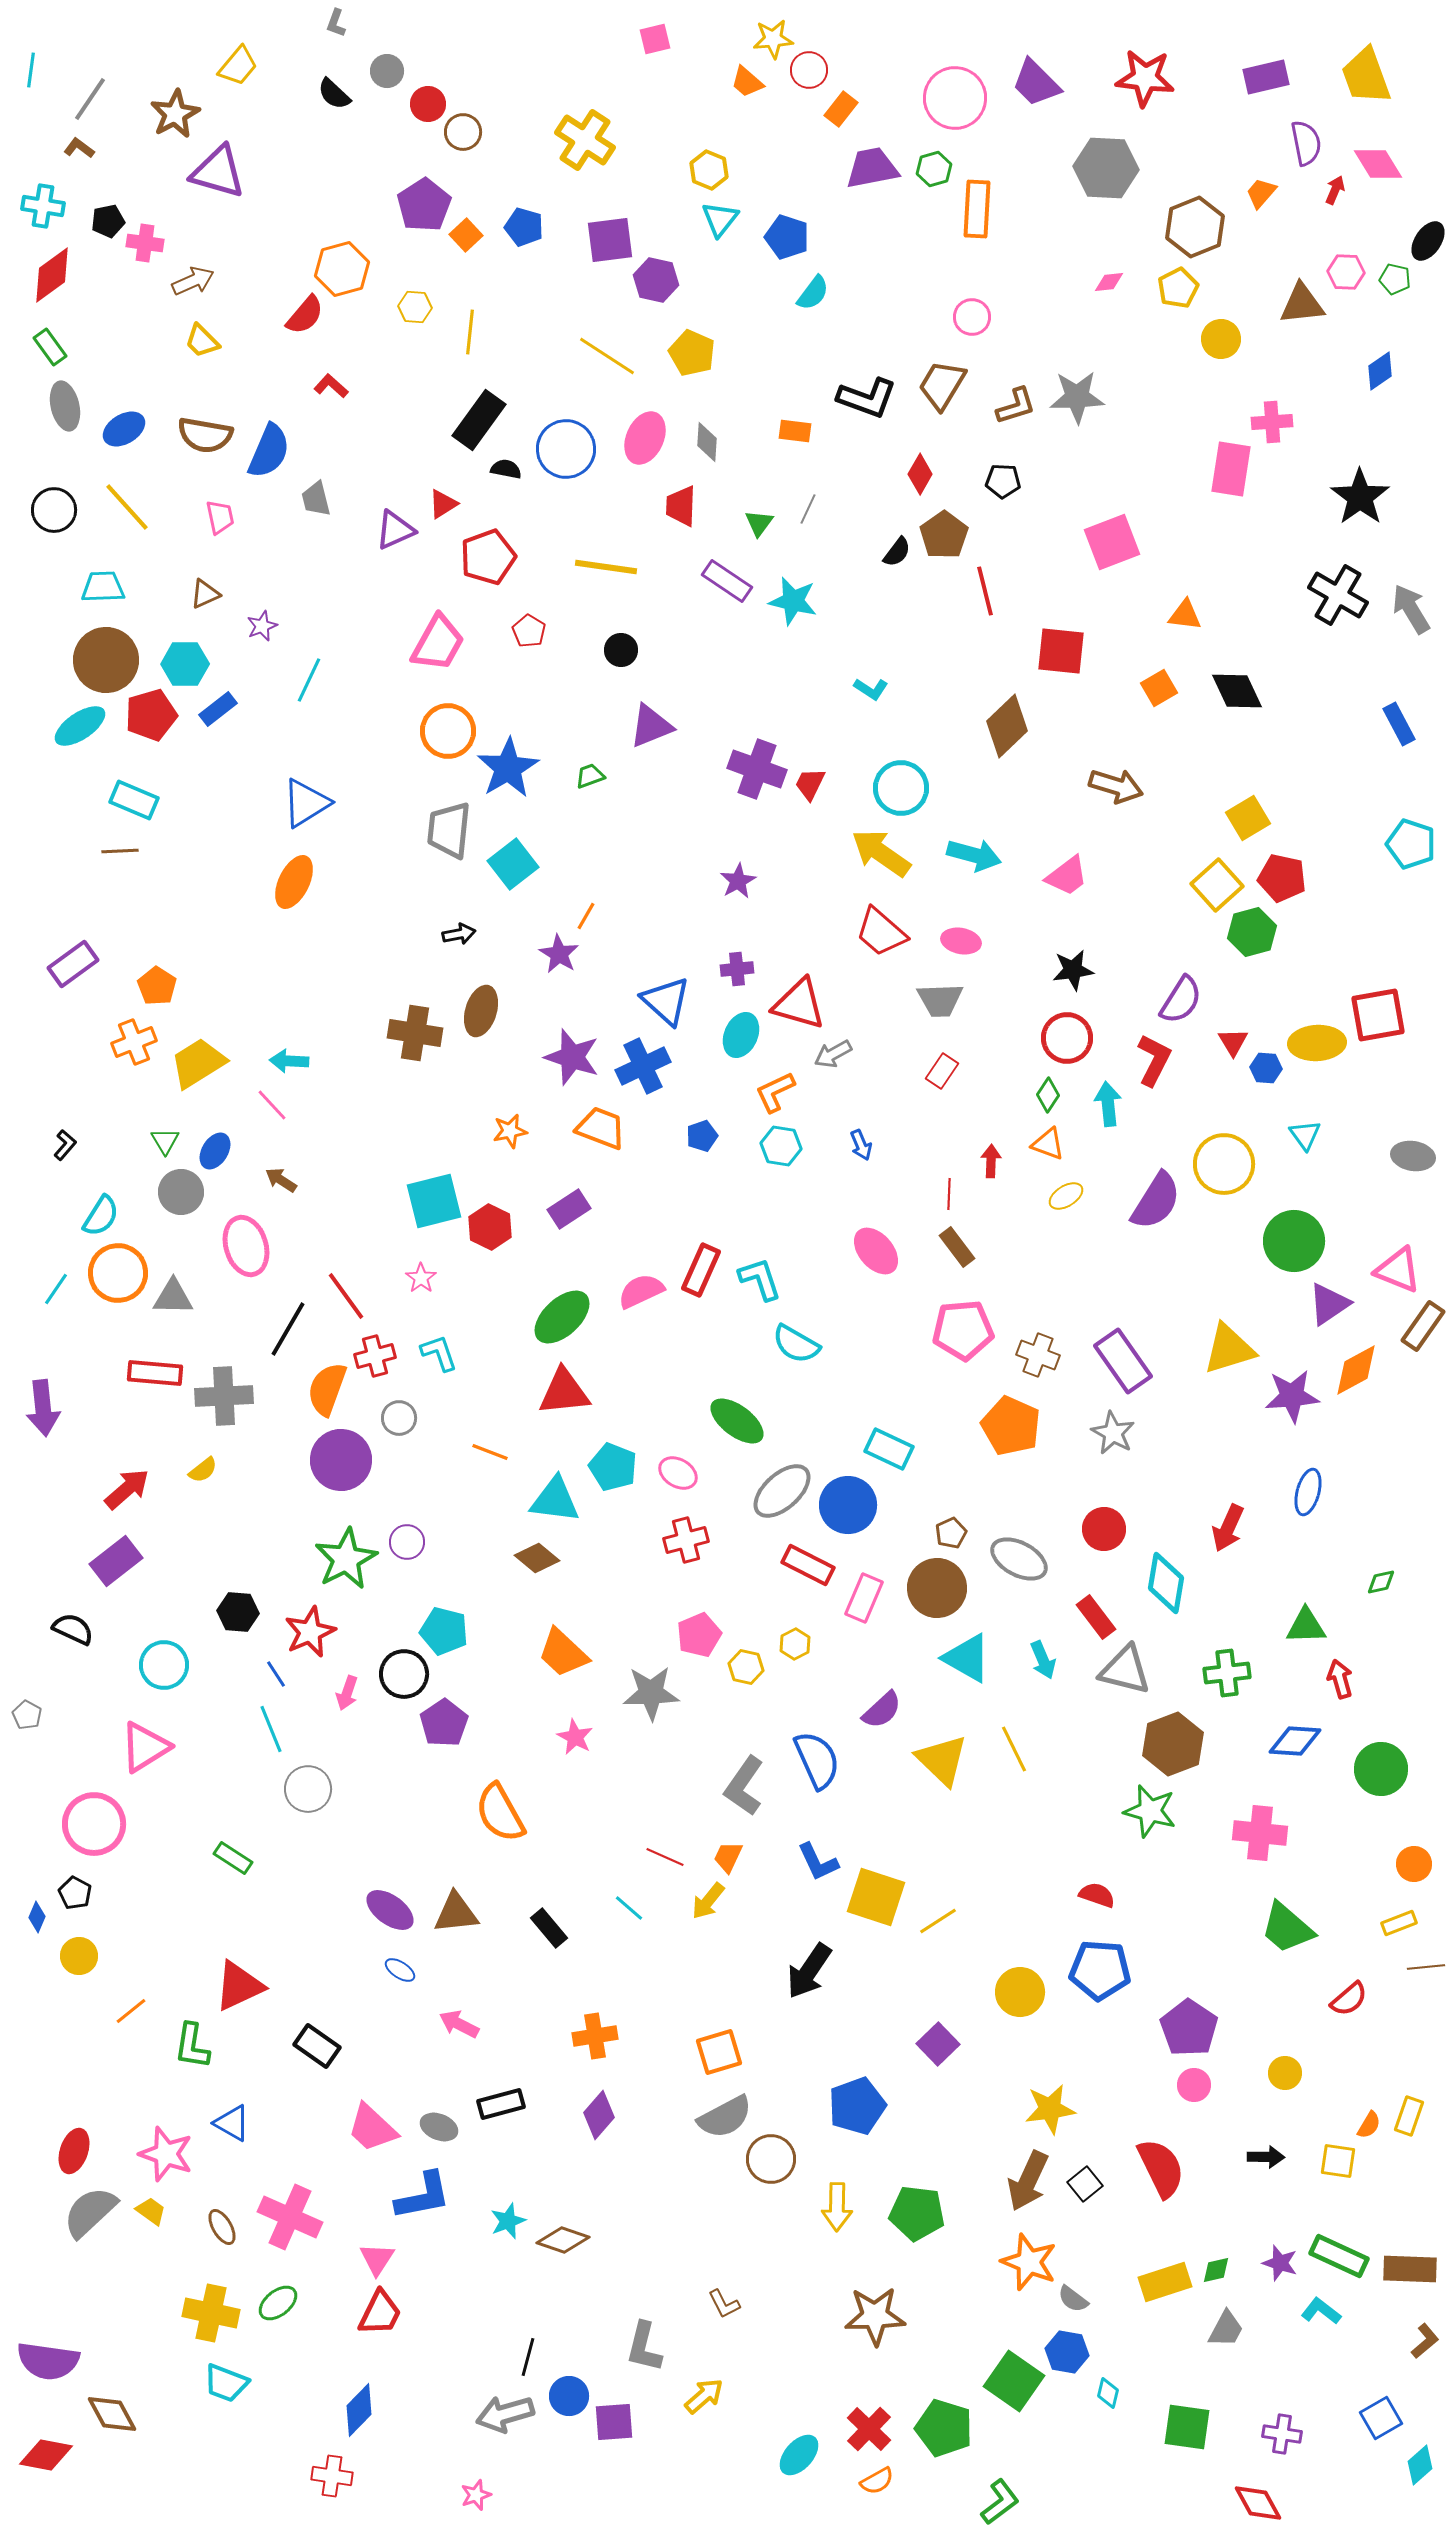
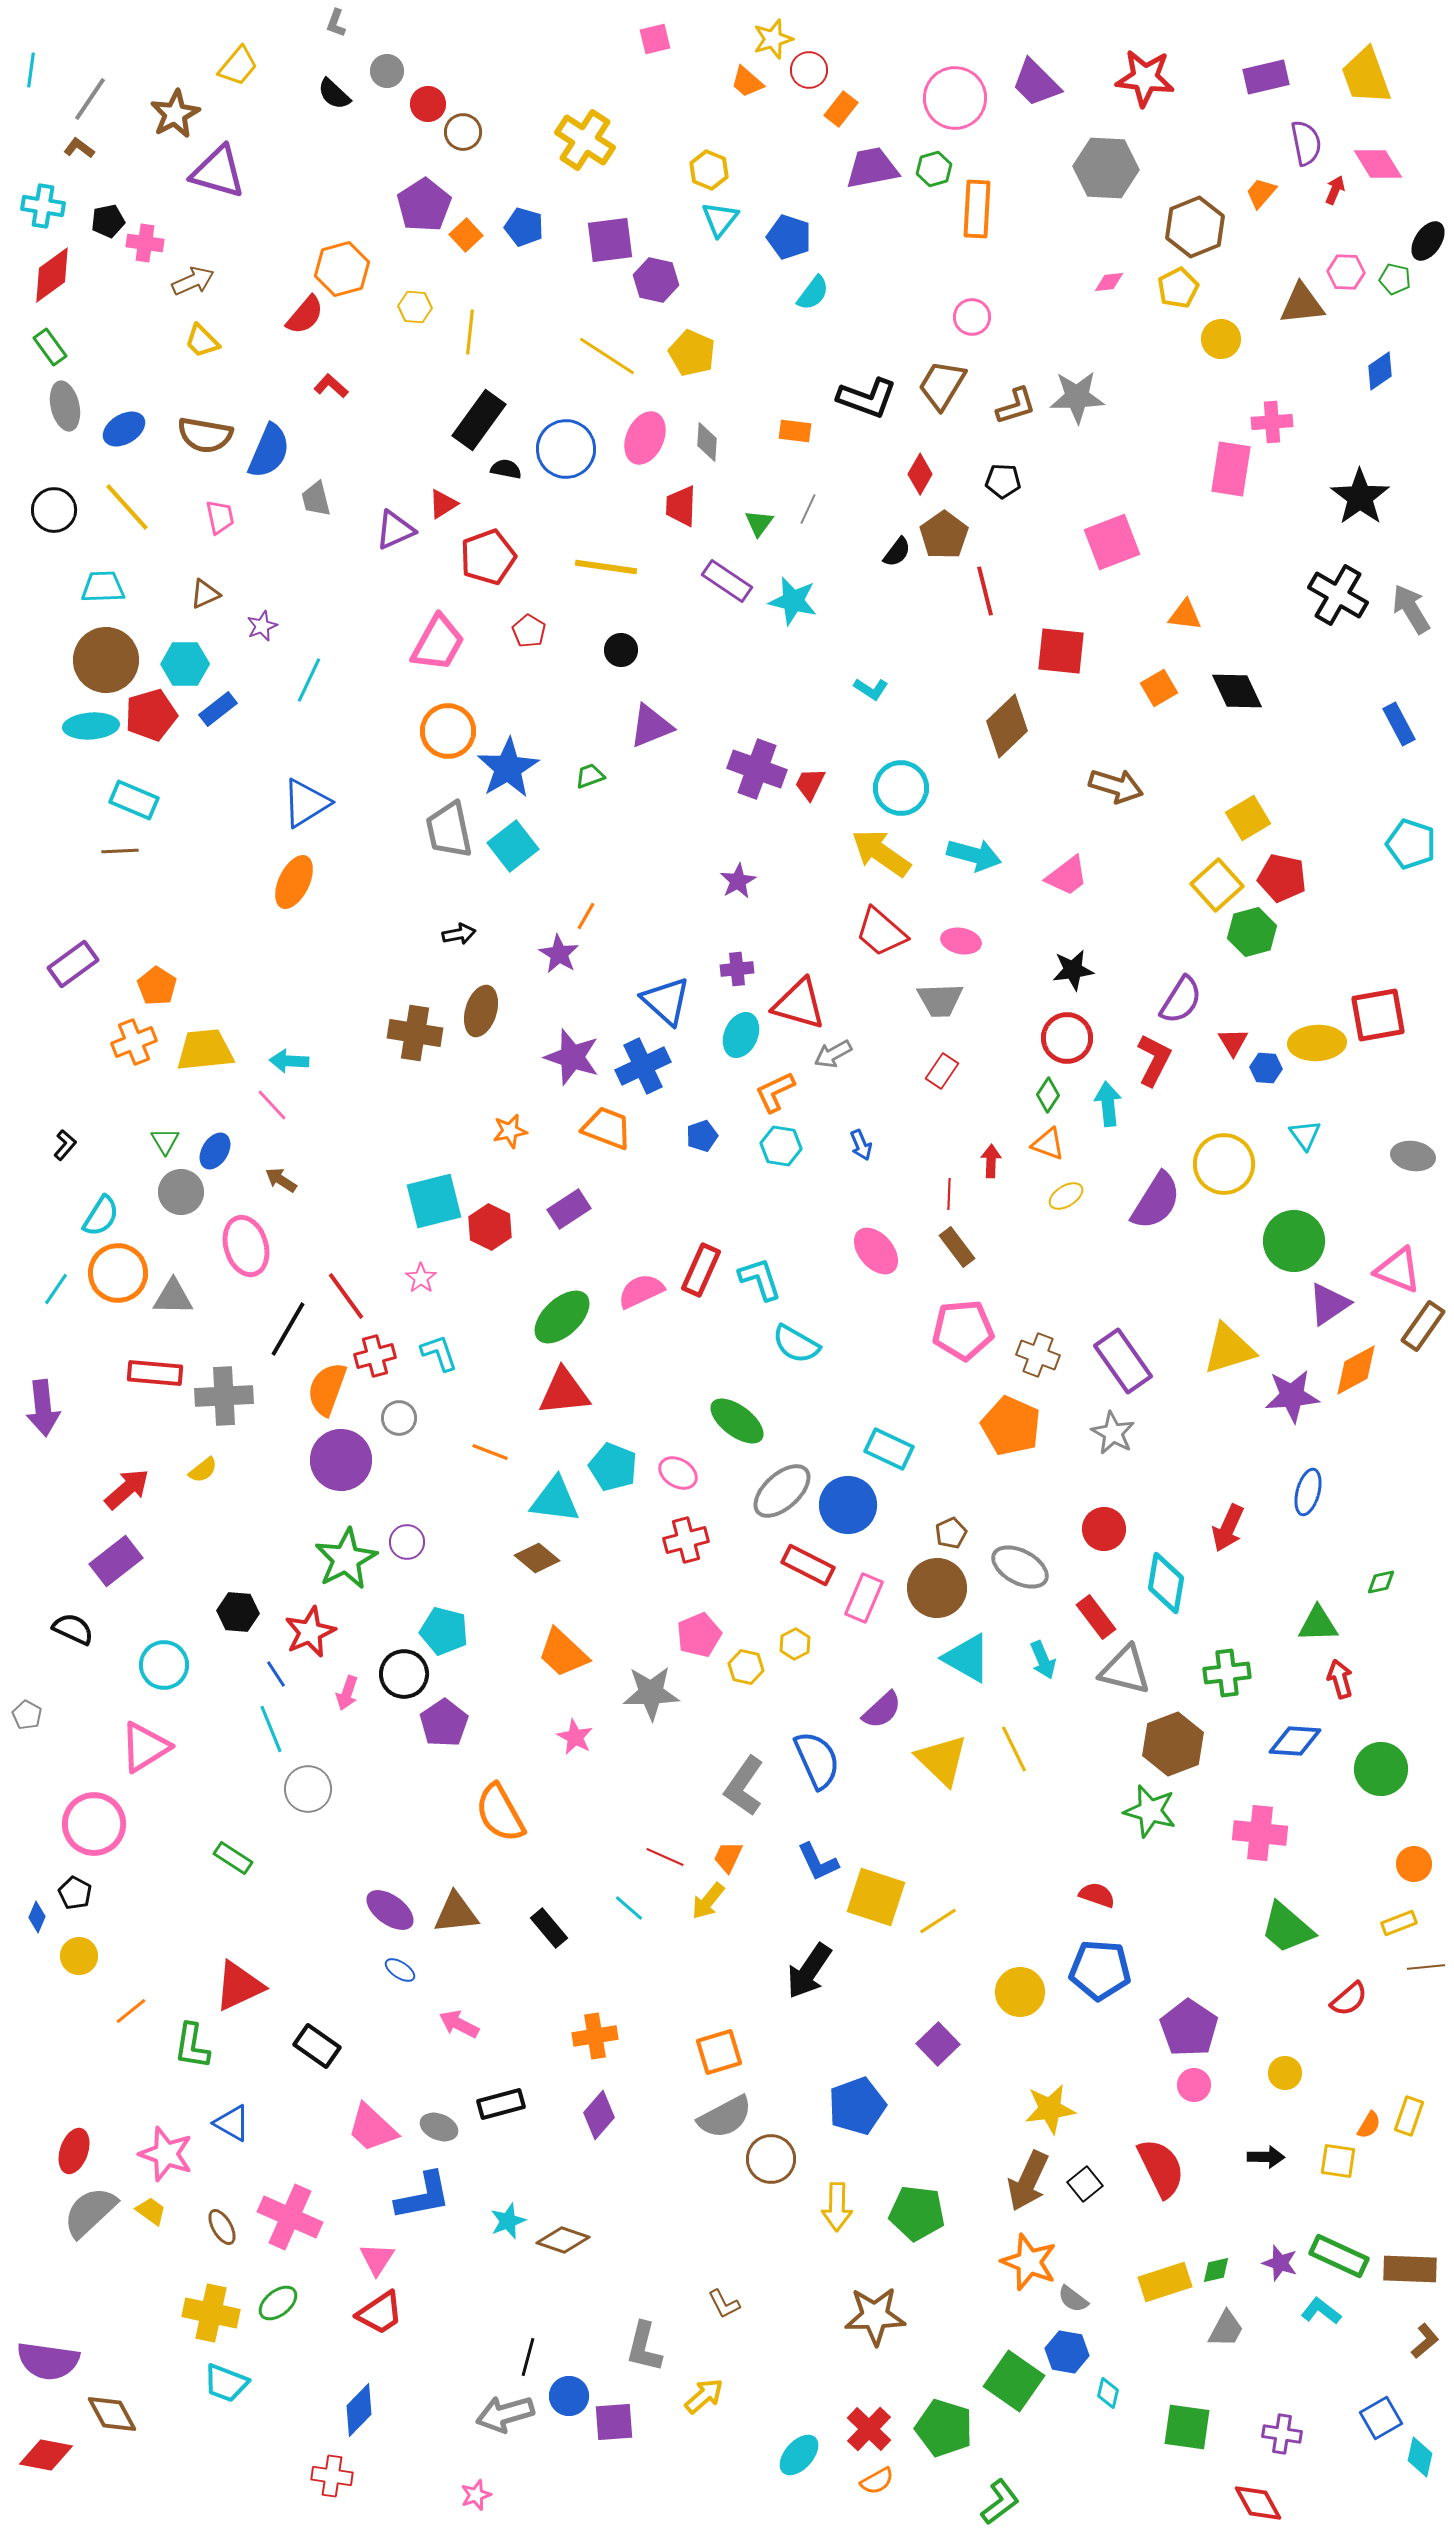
yellow star at (773, 39): rotated 12 degrees counterclockwise
blue pentagon at (787, 237): moved 2 px right
cyan ellipse at (80, 726): moved 11 px right; rotated 30 degrees clockwise
gray trapezoid at (449, 830): rotated 18 degrees counterclockwise
cyan square at (513, 864): moved 18 px up
yellow trapezoid at (198, 1063): moved 7 px right, 13 px up; rotated 26 degrees clockwise
orange trapezoid at (601, 1128): moved 6 px right
gray ellipse at (1019, 1559): moved 1 px right, 8 px down
green triangle at (1306, 1626): moved 12 px right, 2 px up
red trapezoid at (380, 2313): rotated 30 degrees clockwise
cyan diamond at (1420, 2465): moved 8 px up; rotated 36 degrees counterclockwise
